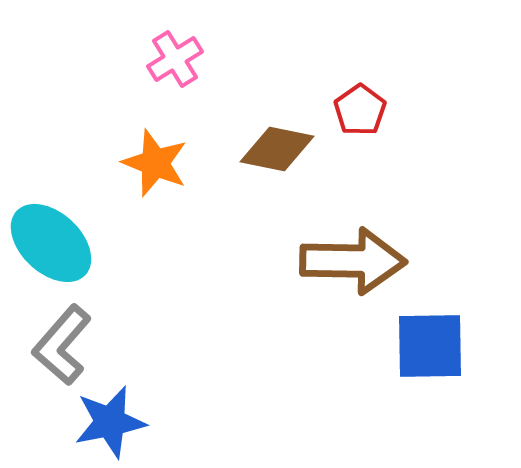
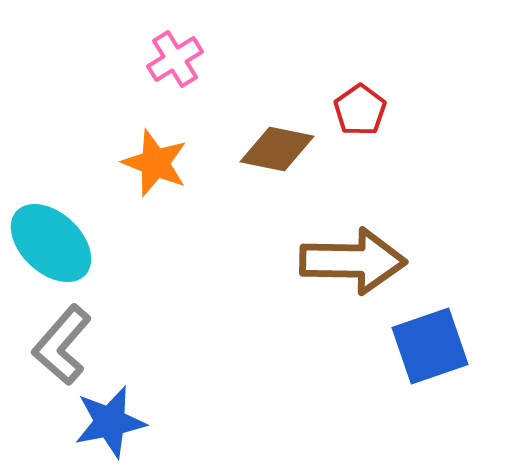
blue square: rotated 18 degrees counterclockwise
